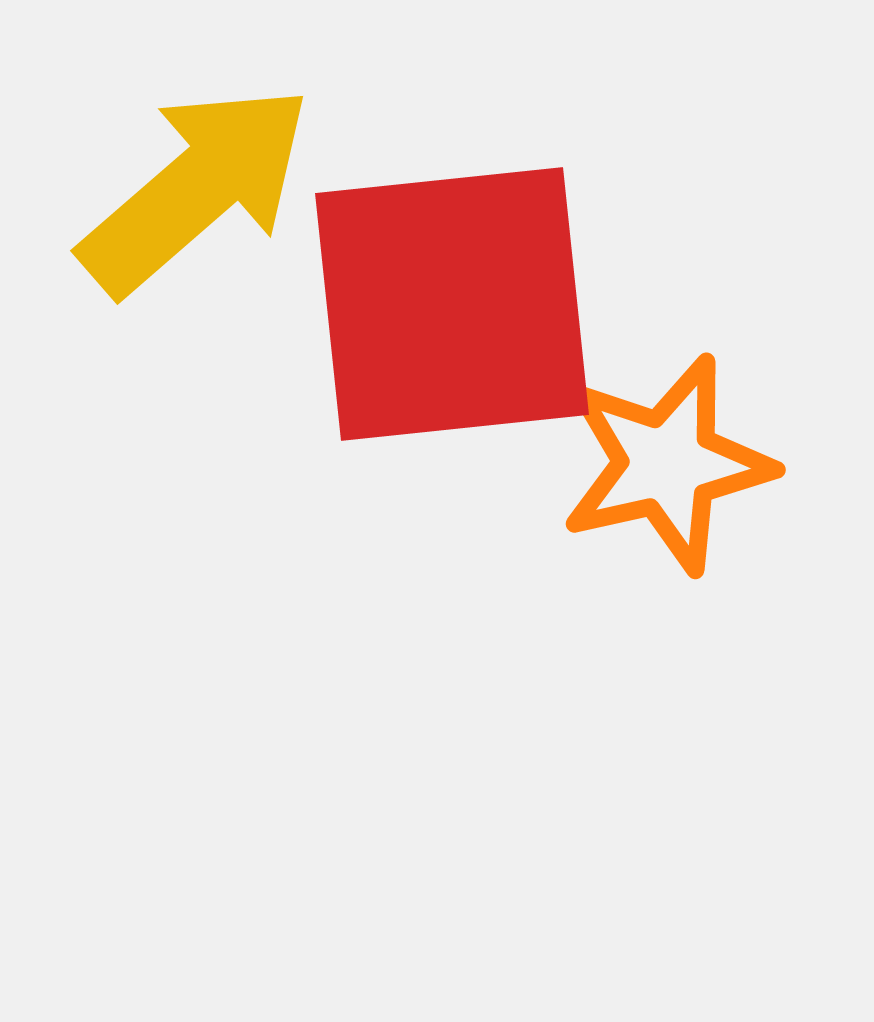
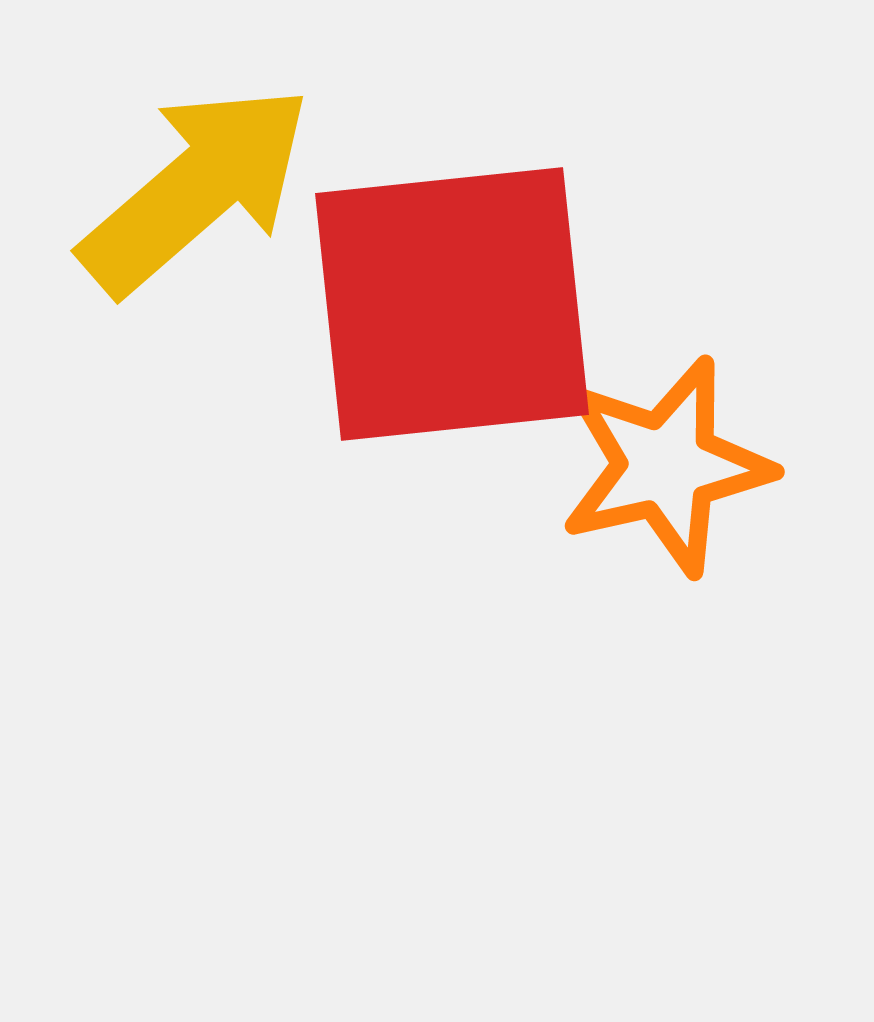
orange star: moved 1 px left, 2 px down
